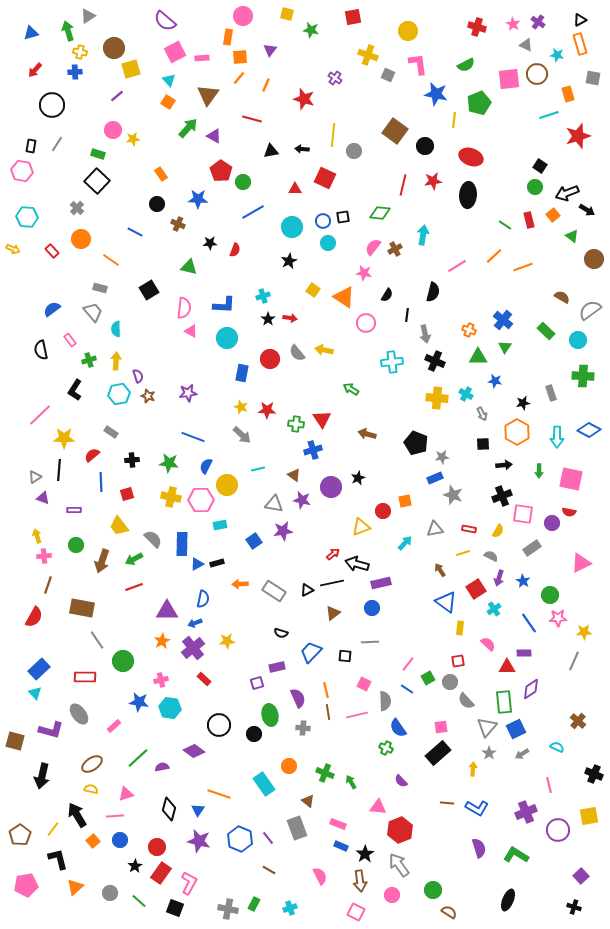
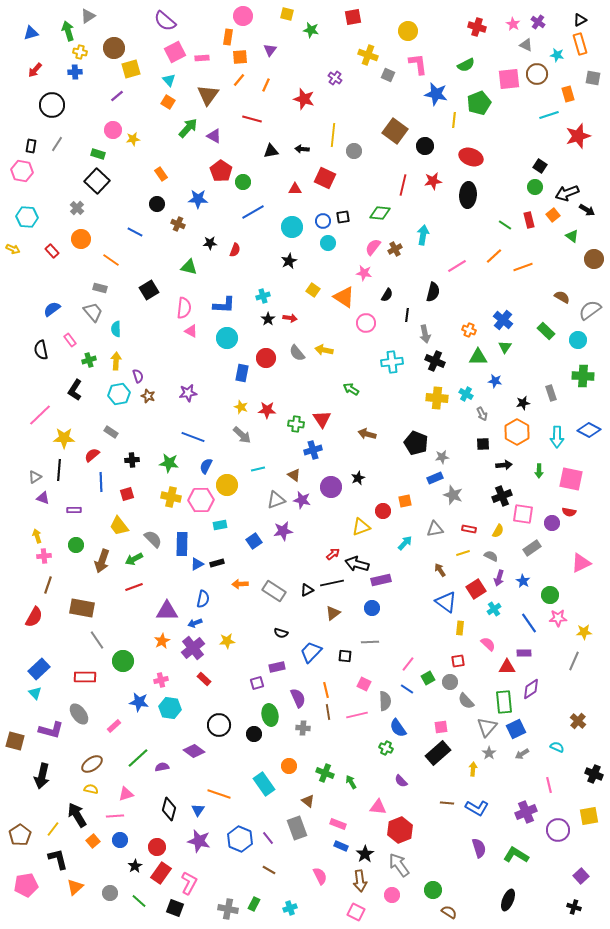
orange line at (239, 78): moved 2 px down
red circle at (270, 359): moved 4 px left, 1 px up
gray triangle at (274, 504): moved 2 px right, 4 px up; rotated 30 degrees counterclockwise
purple rectangle at (381, 583): moved 3 px up
